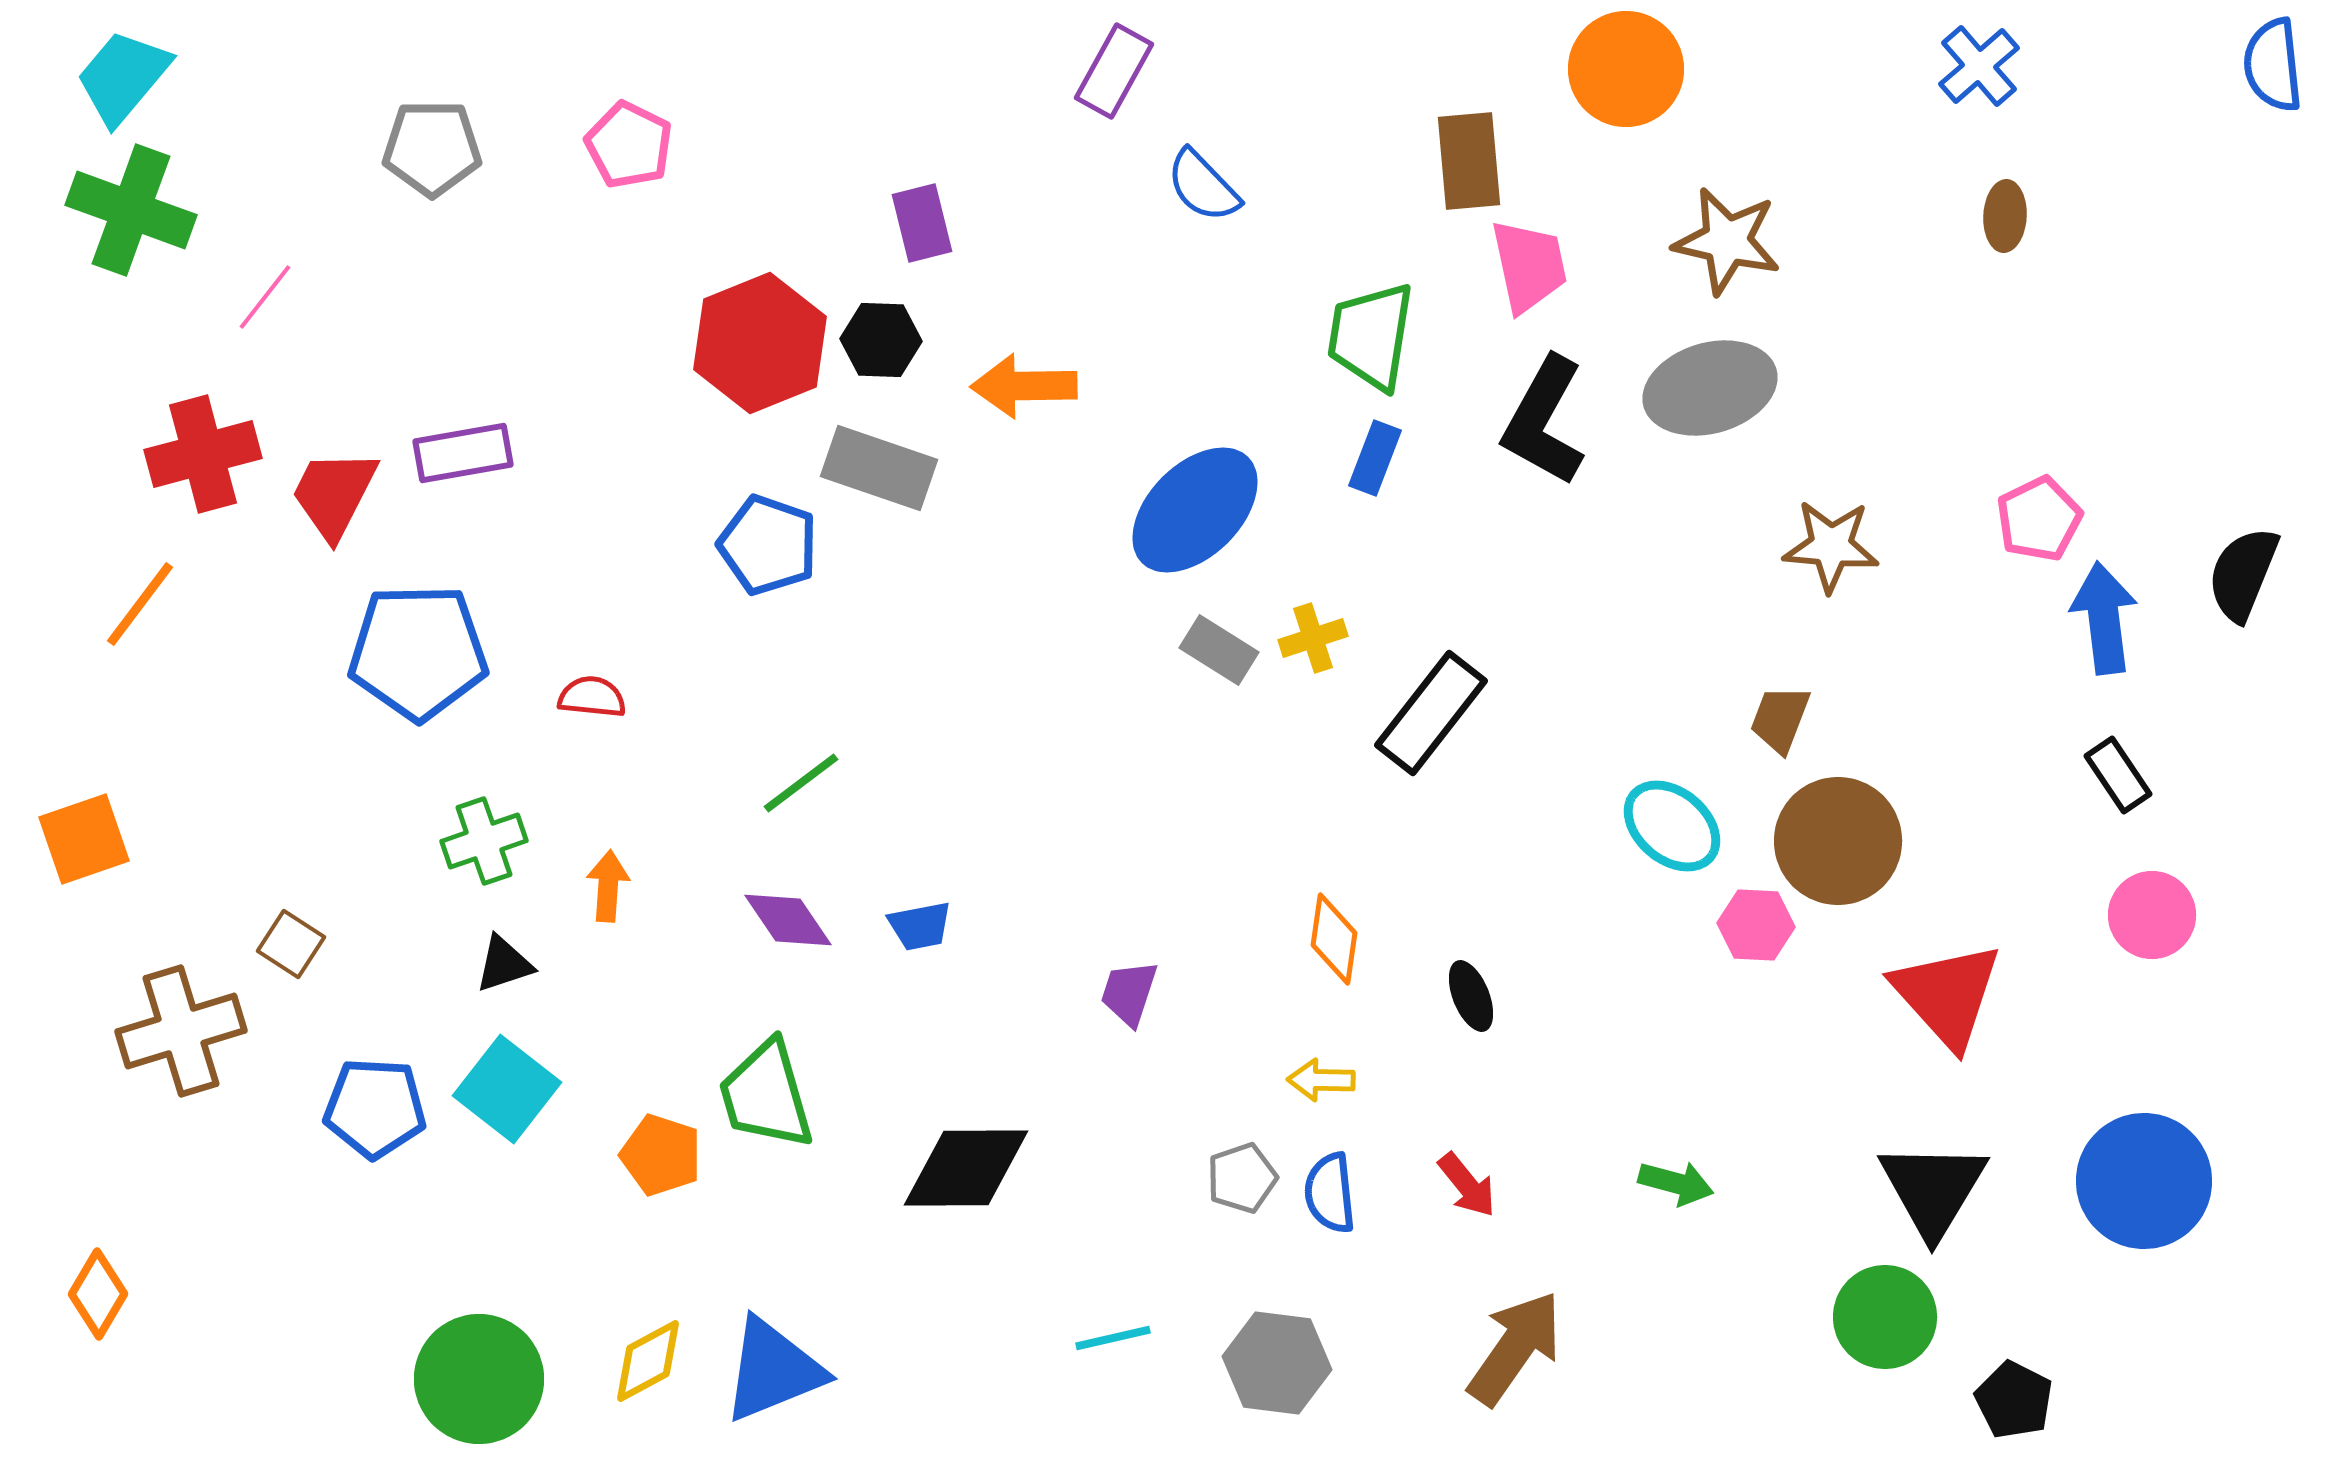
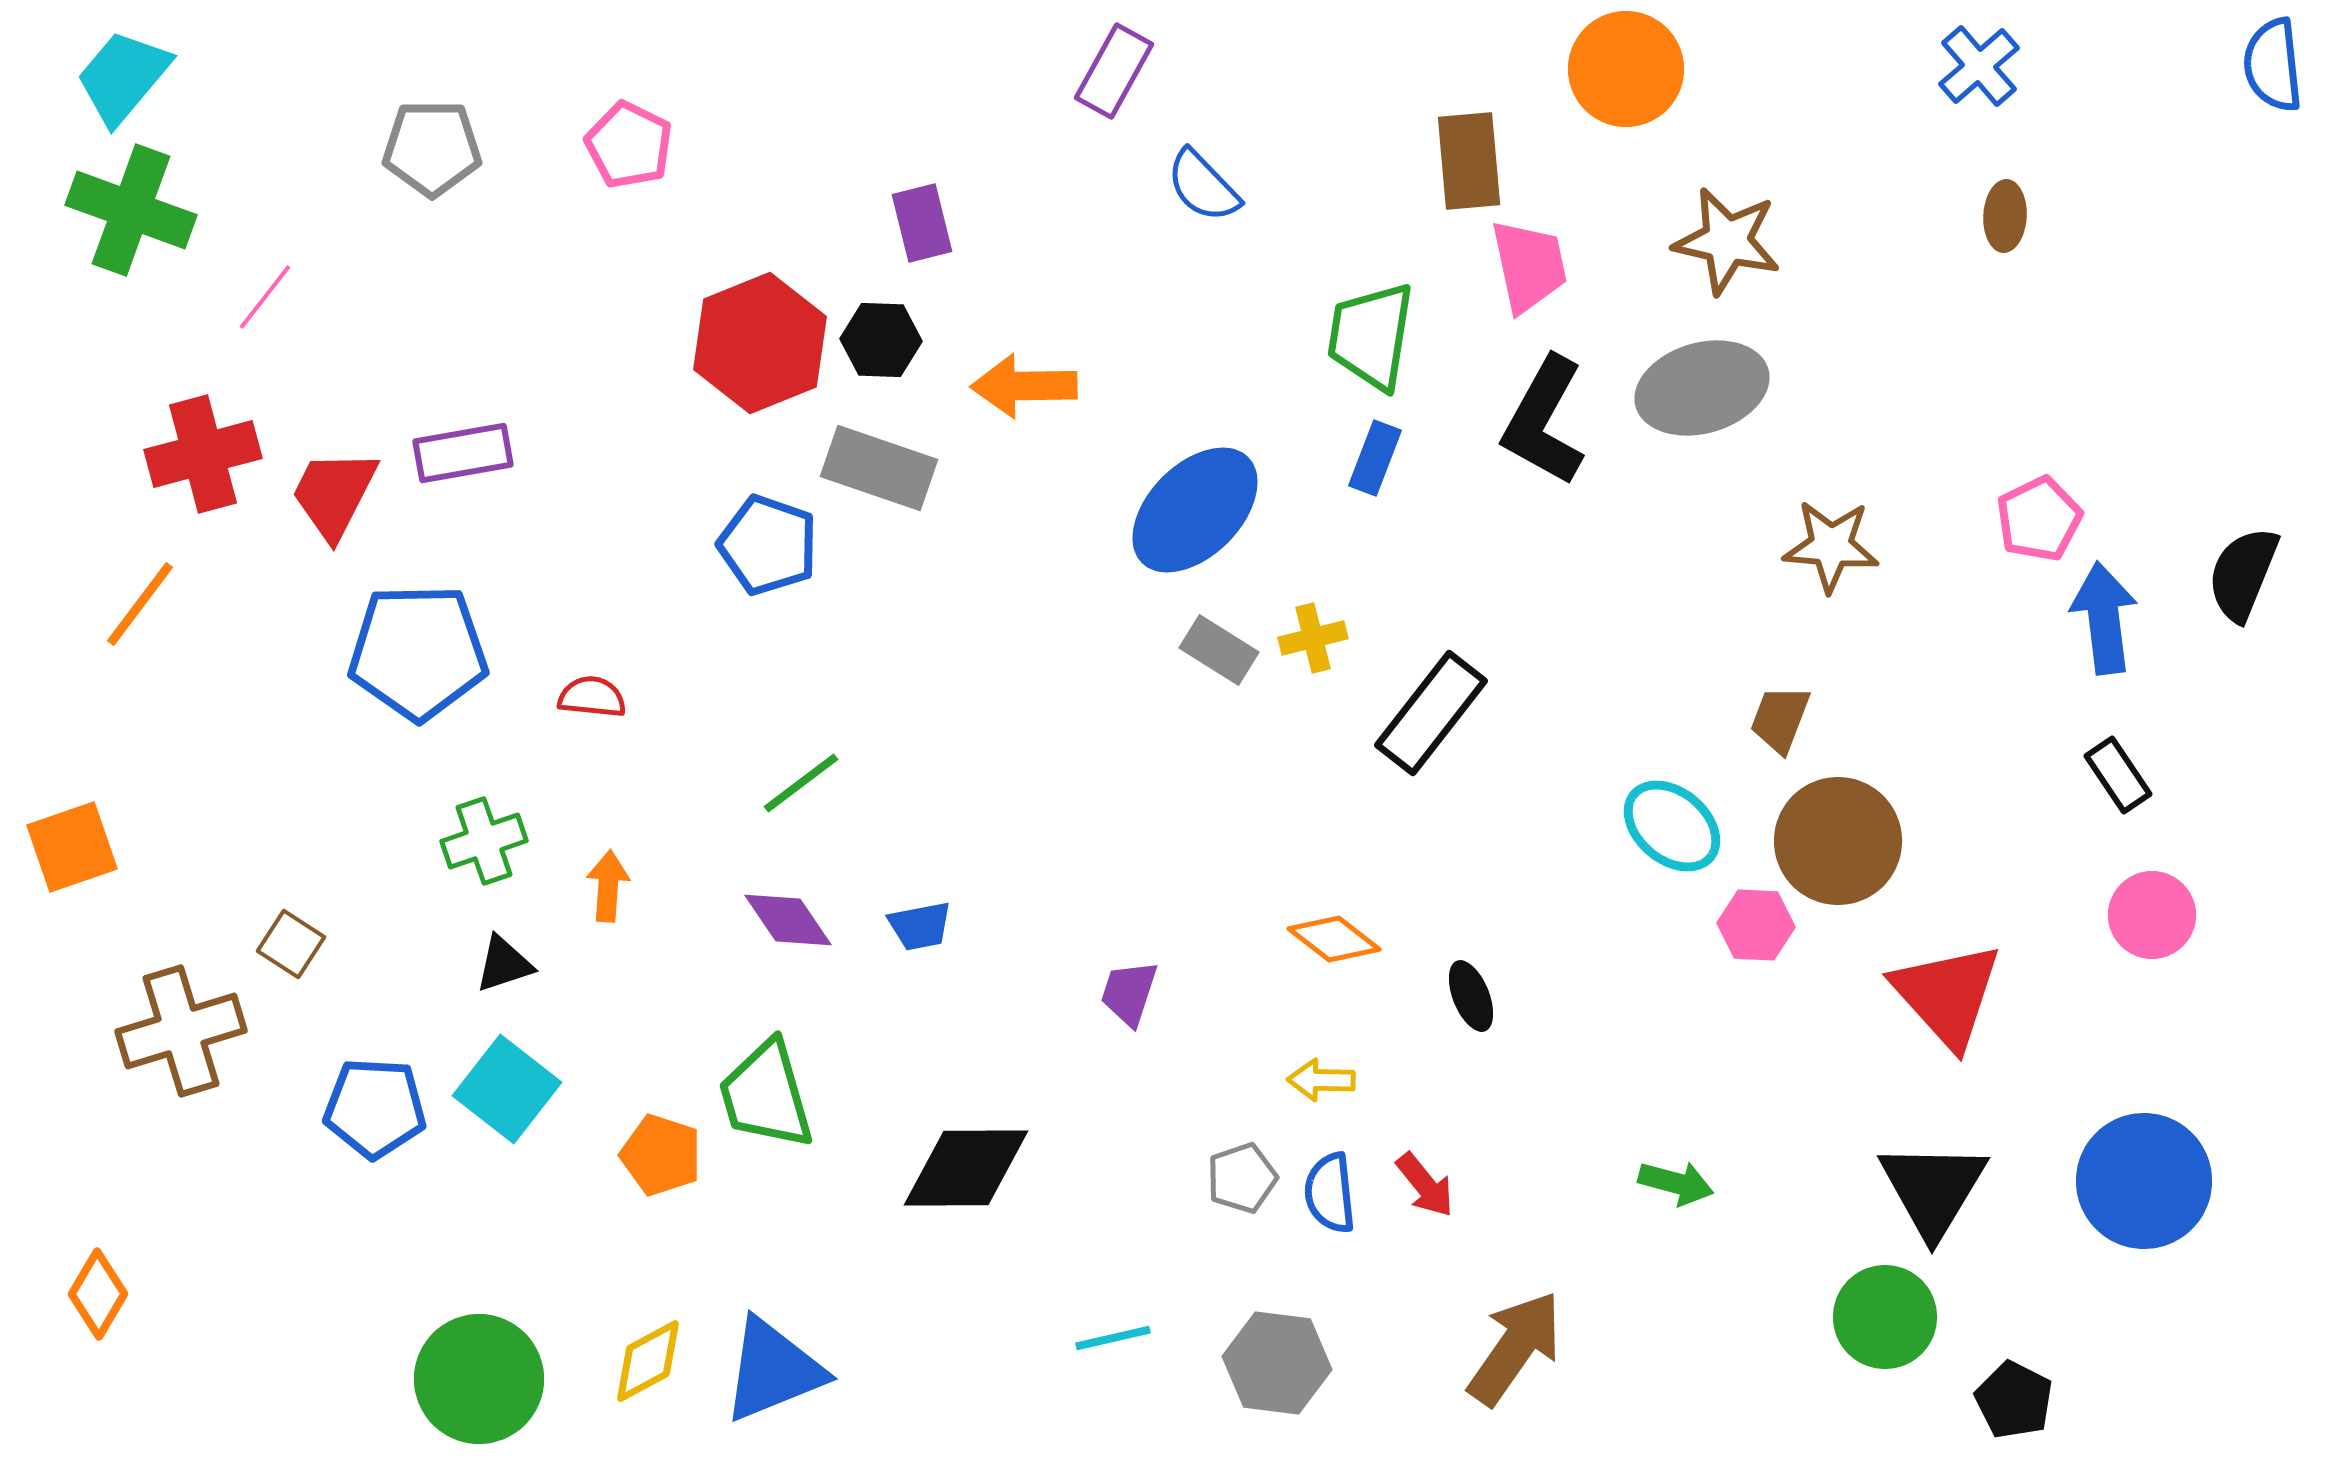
gray ellipse at (1710, 388): moved 8 px left
yellow cross at (1313, 638): rotated 4 degrees clockwise
orange square at (84, 839): moved 12 px left, 8 px down
orange diamond at (1334, 939): rotated 60 degrees counterclockwise
red arrow at (1467, 1185): moved 42 px left
